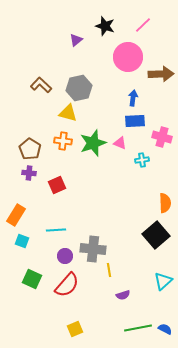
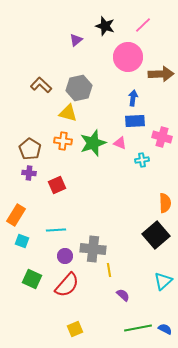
purple semicircle: rotated 120 degrees counterclockwise
